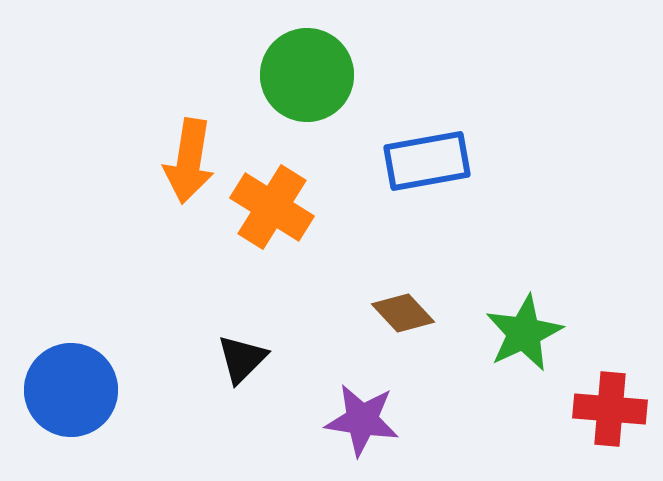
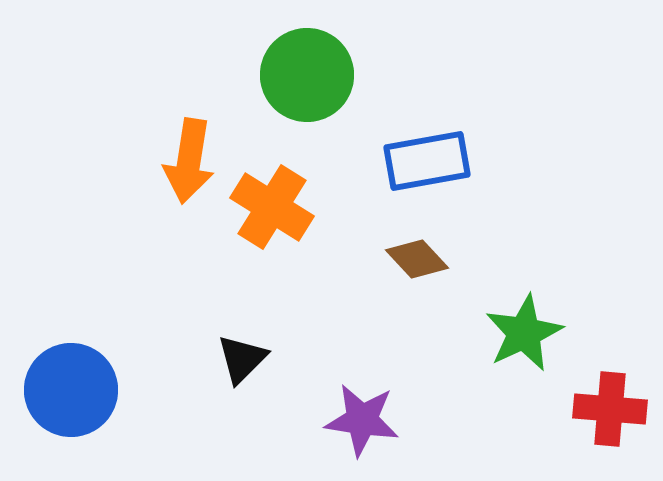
brown diamond: moved 14 px right, 54 px up
